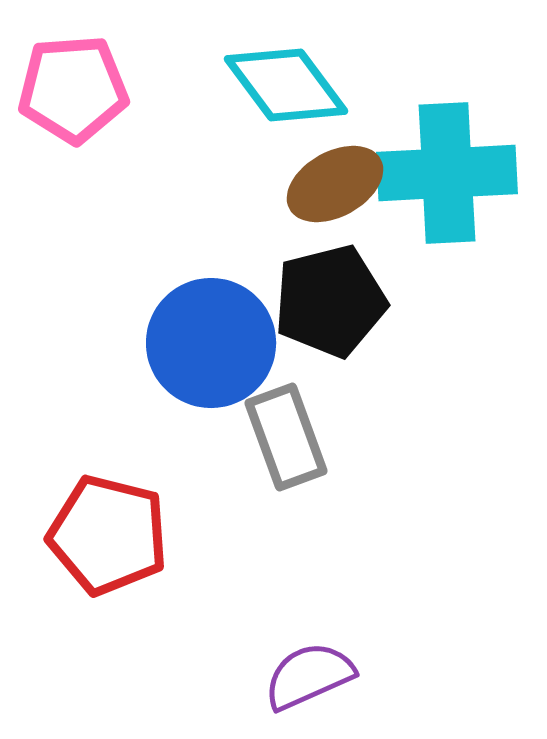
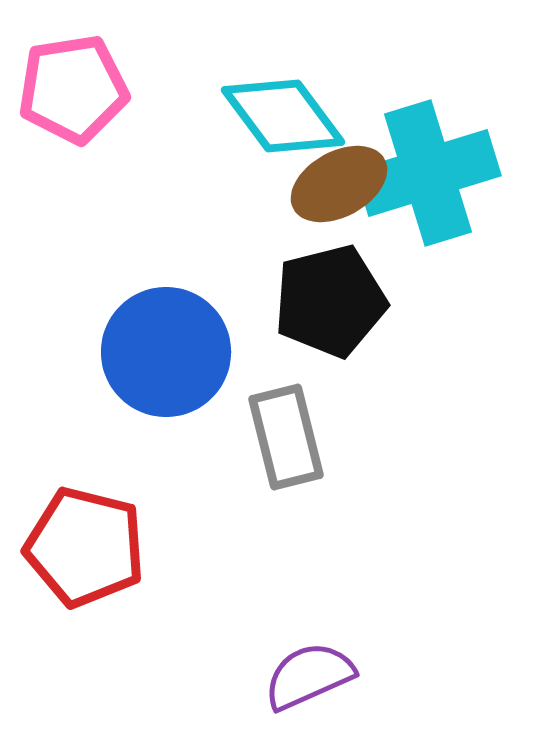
cyan diamond: moved 3 px left, 31 px down
pink pentagon: rotated 5 degrees counterclockwise
cyan cross: moved 19 px left; rotated 14 degrees counterclockwise
brown ellipse: moved 4 px right
blue circle: moved 45 px left, 9 px down
gray rectangle: rotated 6 degrees clockwise
red pentagon: moved 23 px left, 12 px down
